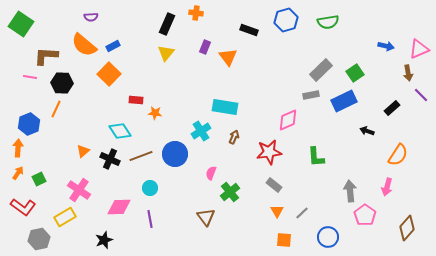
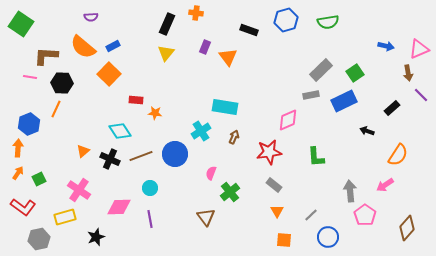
orange semicircle at (84, 45): moved 1 px left, 2 px down
pink arrow at (387, 187): moved 2 px left, 2 px up; rotated 42 degrees clockwise
gray line at (302, 213): moved 9 px right, 2 px down
yellow rectangle at (65, 217): rotated 15 degrees clockwise
black star at (104, 240): moved 8 px left, 3 px up
